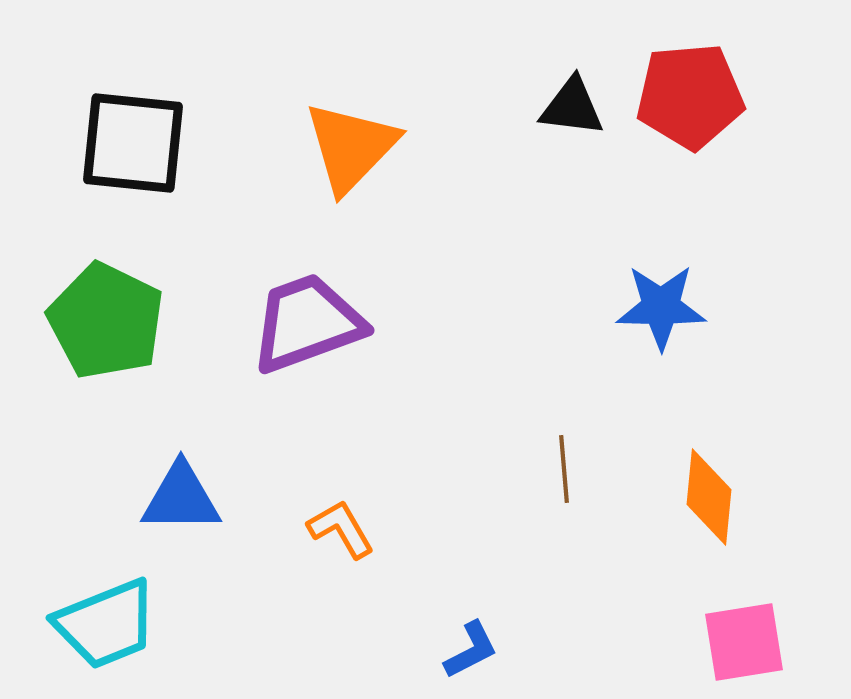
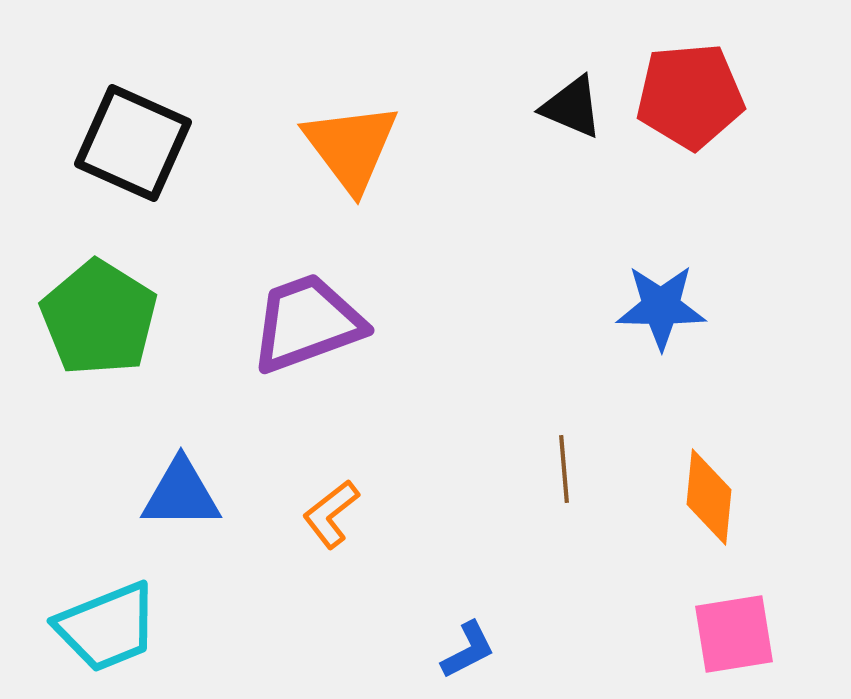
black triangle: rotated 16 degrees clockwise
black square: rotated 18 degrees clockwise
orange triangle: rotated 21 degrees counterclockwise
green pentagon: moved 7 px left, 3 px up; rotated 6 degrees clockwise
blue triangle: moved 4 px up
orange L-shape: moved 10 px left, 15 px up; rotated 98 degrees counterclockwise
cyan trapezoid: moved 1 px right, 3 px down
pink square: moved 10 px left, 8 px up
blue L-shape: moved 3 px left
